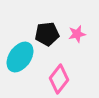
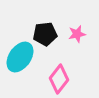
black pentagon: moved 2 px left
